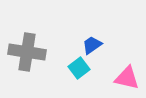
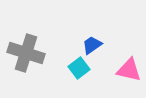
gray cross: moved 1 px left, 1 px down; rotated 9 degrees clockwise
pink triangle: moved 2 px right, 8 px up
